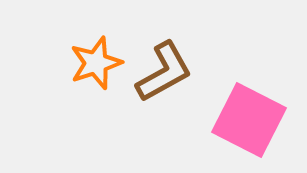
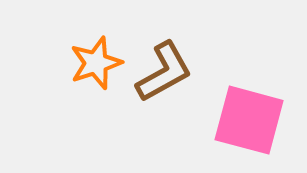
pink square: rotated 12 degrees counterclockwise
